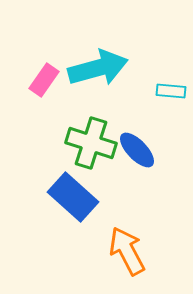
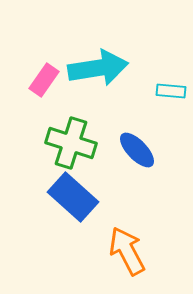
cyan arrow: rotated 6 degrees clockwise
green cross: moved 20 px left
